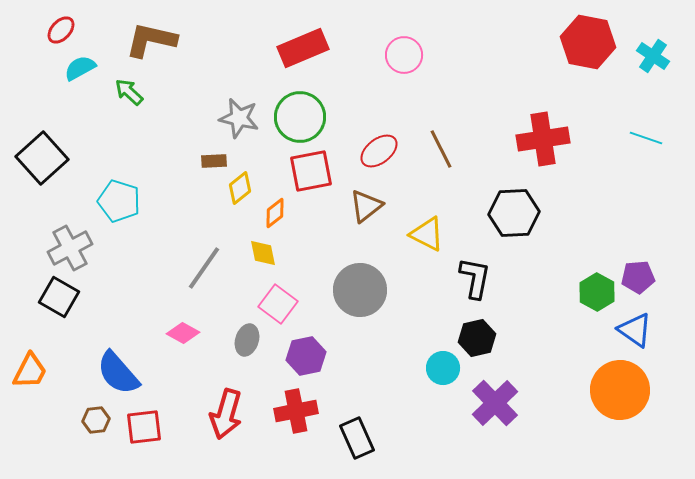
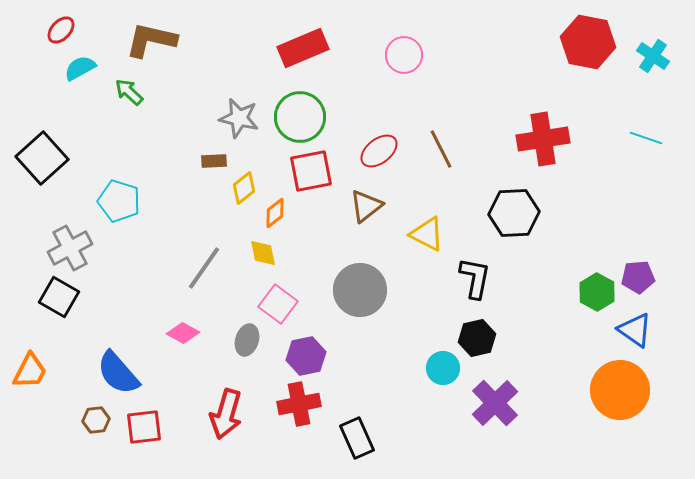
yellow diamond at (240, 188): moved 4 px right
red cross at (296, 411): moved 3 px right, 7 px up
